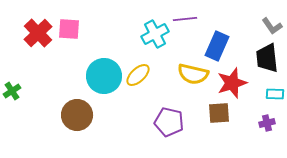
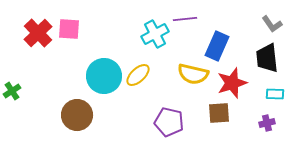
gray L-shape: moved 2 px up
